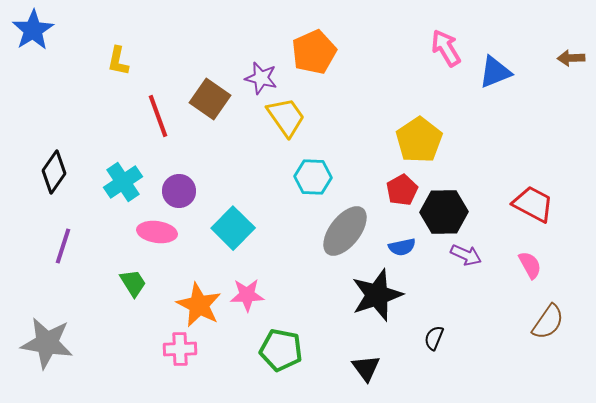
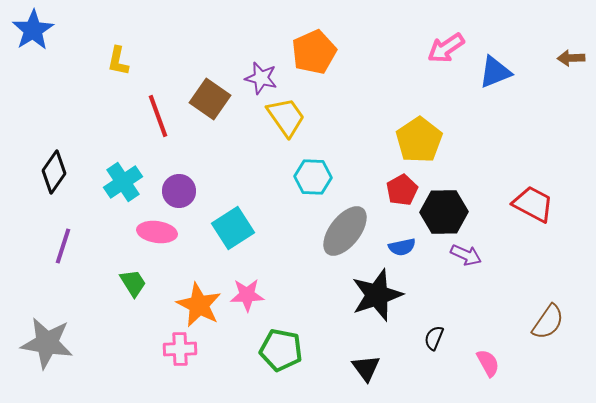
pink arrow: rotated 93 degrees counterclockwise
cyan square: rotated 12 degrees clockwise
pink semicircle: moved 42 px left, 98 px down
